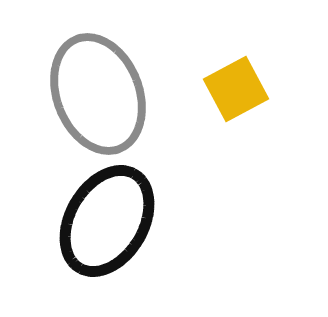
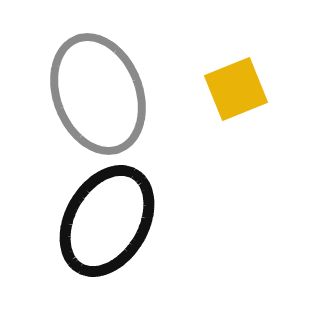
yellow square: rotated 6 degrees clockwise
